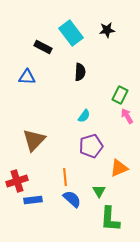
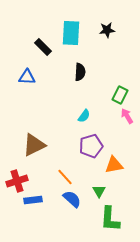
cyan rectangle: rotated 40 degrees clockwise
black rectangle: rotated 18 degrees clockwise
brown triangle: moved 5 px down; rotated 20 degrees clockwise
orange triangle: moved 5 px left, 3 px up; rotated 12 degrees clockwise
orange line: rotated 36 degrees counterclockwise
